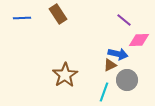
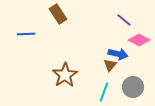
blue line: moved 4 px right, 16 px down
pink diamond: rotated 30 degrees clockwise
brown triangle: rotated 24 degrees counterclockwise
gray circle: moved 6 px right, 7 px down
